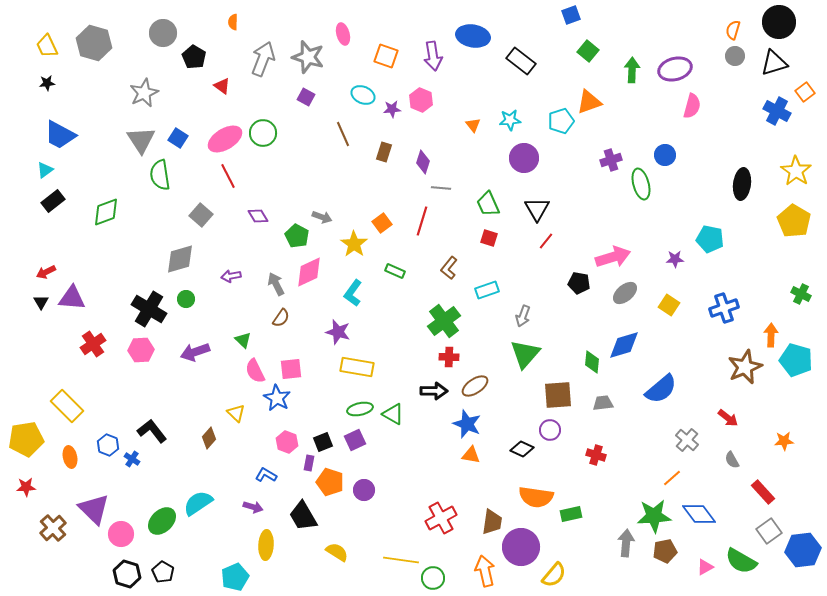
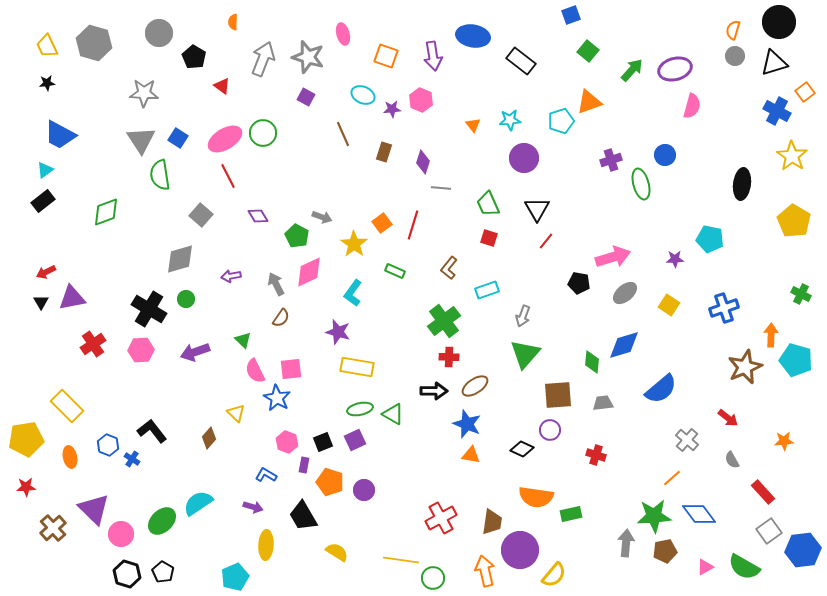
gray circle at (163, 33): moved 4 px left
green arrow at (632, 70): rotated 40 degrees clockwise
gray star at (144, 93): rotated 28 degrees clockwise
yellow star at (796, 171): moved 4 px left, 15 px up
black rectangle at (53, 201): moved 10 px left
red line at (422, 221): moved 9 px left, 4 px down
purple triangle at (72, 298): rotated 16 degrees counterclockwise
purple rectangle at (309, 463): moved 5 px left, 2 px down
purple circle at (521, 547): moved 1 px left, 3 px down
green semicircle at (741, 561): moved 3 px right, 6 px down
